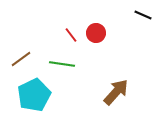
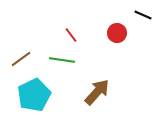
red circle: moved 21 px right
green line: moved 4 px up
brown arrow: moved 19 px left
